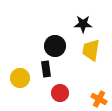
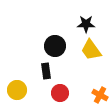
black star: moved 3 px right
yellow trapezoid: rotated 45 degrees counterclockwise
black rectangle: moved 2 px down
yellow circle: moved 3 px left, 12 px down
orange cross: moved 1 px right, 4 px up
